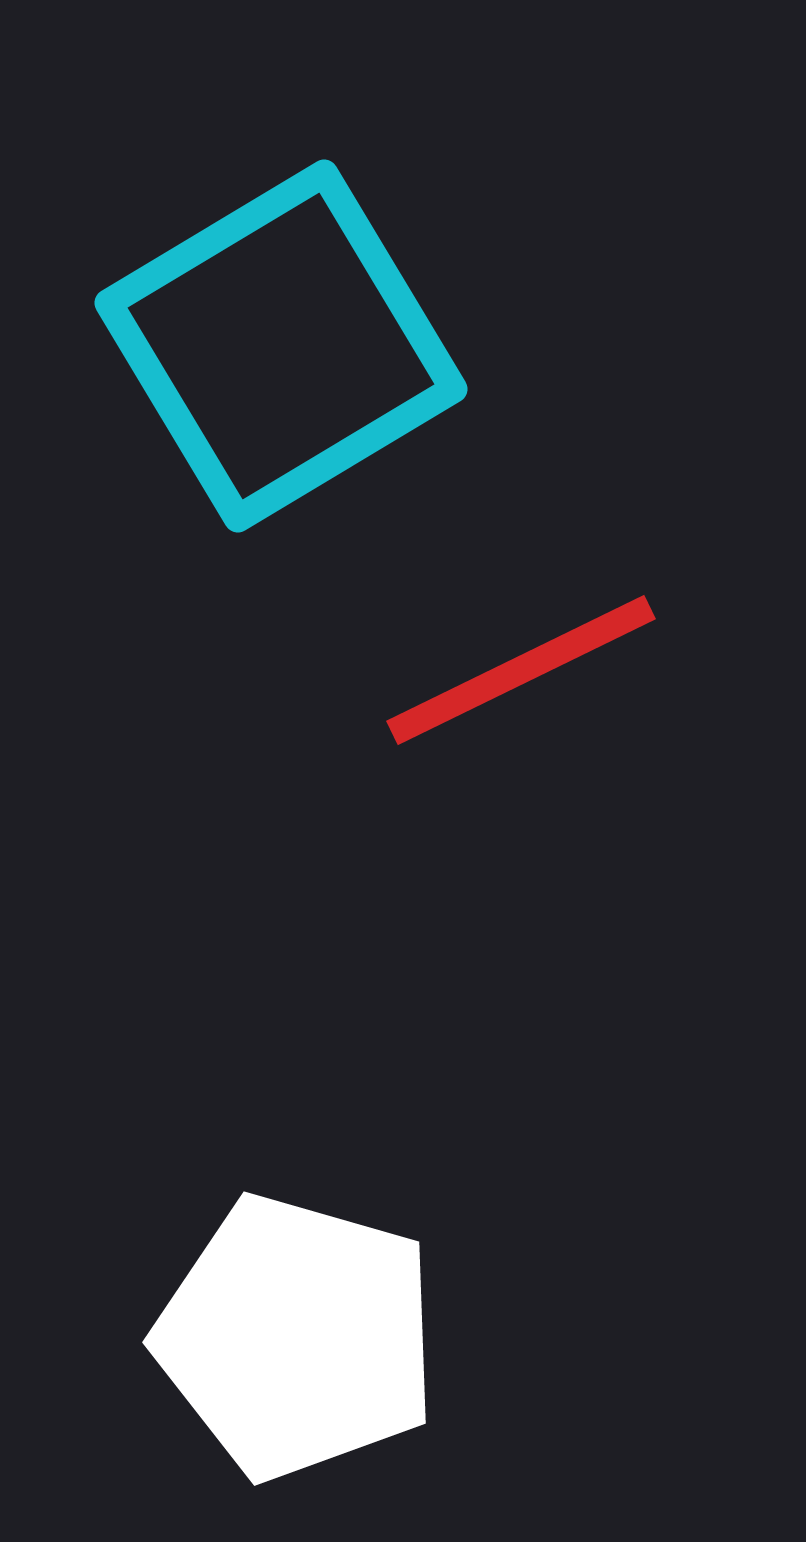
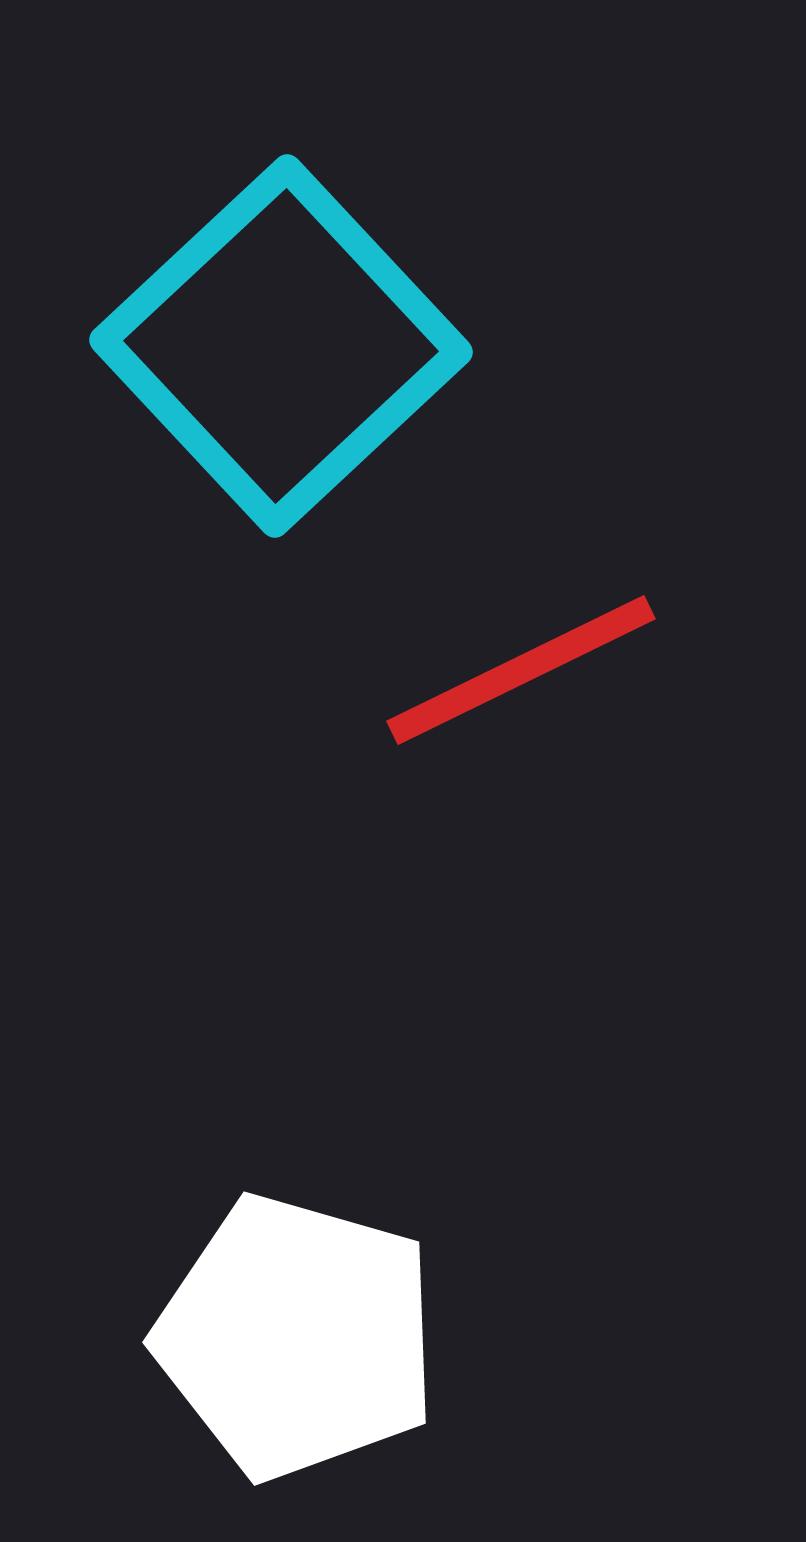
cyan square: rotated 12 degrees counterclockwise
